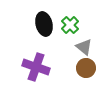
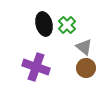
green cross: moved 3 px left
